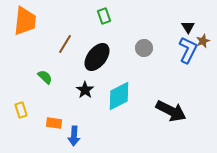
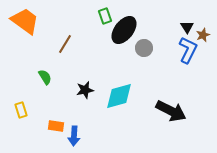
green rectangle: moved 1 px right
orange trapezoid: rotated 60 degrees counterclockwise
black triangle: moved 1 px left
brown star: moved 6 px up
black ellipse: moved 27 px right, 27 px up
green semicircle: rotated 14 degrees clockwise
black star: rotated 24 degrees clockwise
cyan diamond: rotated 12 degrees clockwise
orange rectangle: moved 2 px right, 3 px down
